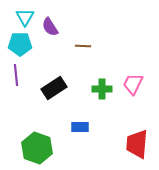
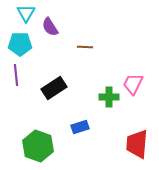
cyan triangle: moved 1 px right, 4 px up
brown line: moved 2 px right, 1 px down
green cross: moved 7 px right, 8 px down
blue rectangle: rotated 18 degrees counterclockwise
green hexagon: moved 1 px right, 2 px up
